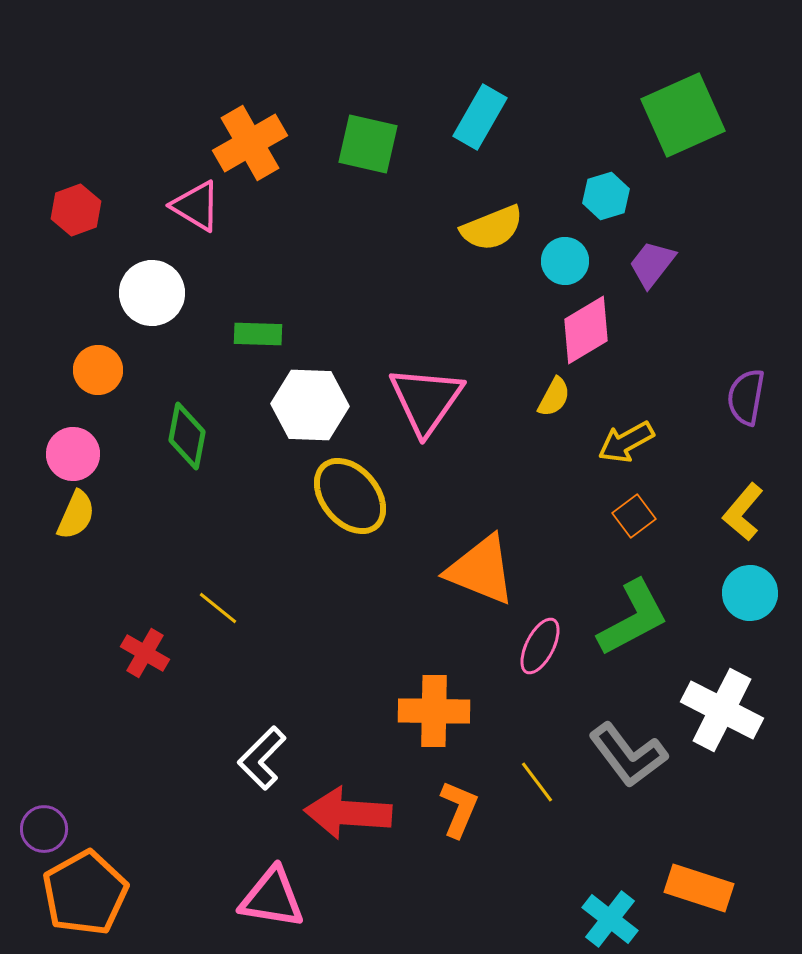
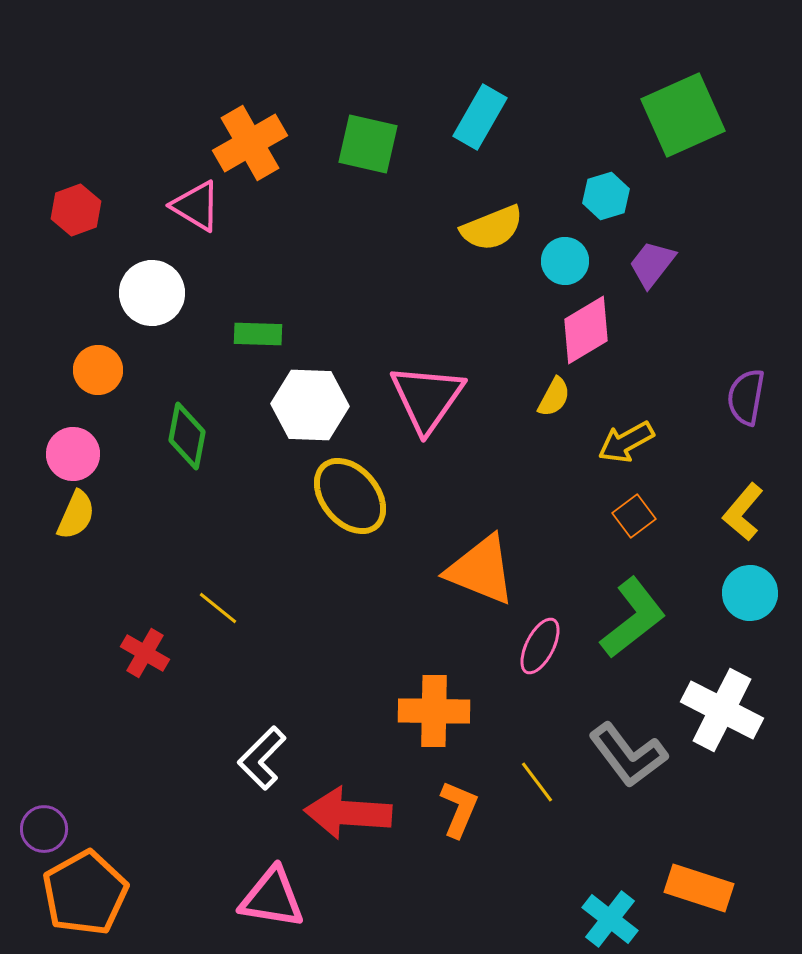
pink triangle at (426, 400): moved 1 px right, 2 px up
green L-shape at (633, 618): rotated 10 degrees counterclockwise
